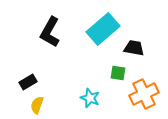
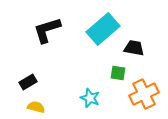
black L-shape: moved 3 px left, 2 px up; rotated 44 degrees clockwise
yellow semicircle: moved 1 px left, 2 px down; rotated 84 degrees clockwise
